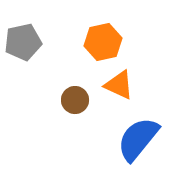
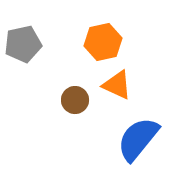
gray pentagon: moved 2 px down
orange triangle: moved 2 px left
